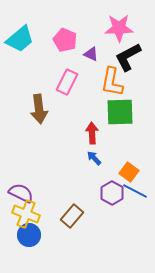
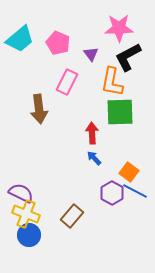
pink pentagon: moved 7 px left, 3 px down
purple triangle: rotated 28 degrees clockwise
